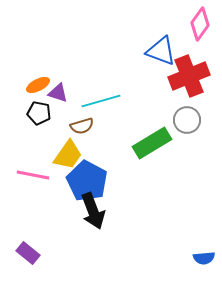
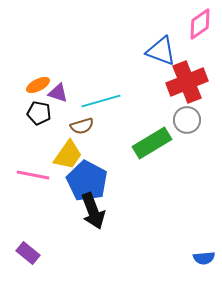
pink diamond: rotated 20 degrees clockwise
red cross: moved 2 px left, 6 px down
